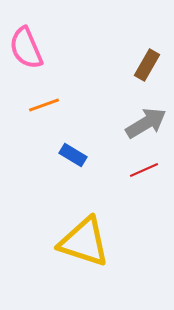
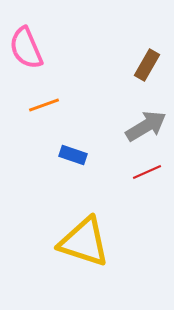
gray arrow: moved 3 px down
blue rectangle: rotated 12 degrees counterclockwise
red line: moved 3 px right, 2 px down
